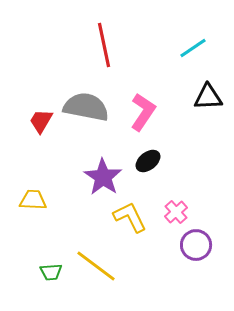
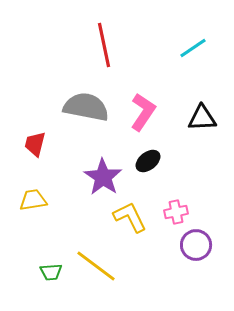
black triangle: moved 6 px left, 21 px down
red trapezoid: moved 6 px left, 23 px down; rotated 16 degrees counterclockwise
yellow trapezoid: rotated 12 degrees counterclockwise
pink cross: rotated 30 degrees clockwise
